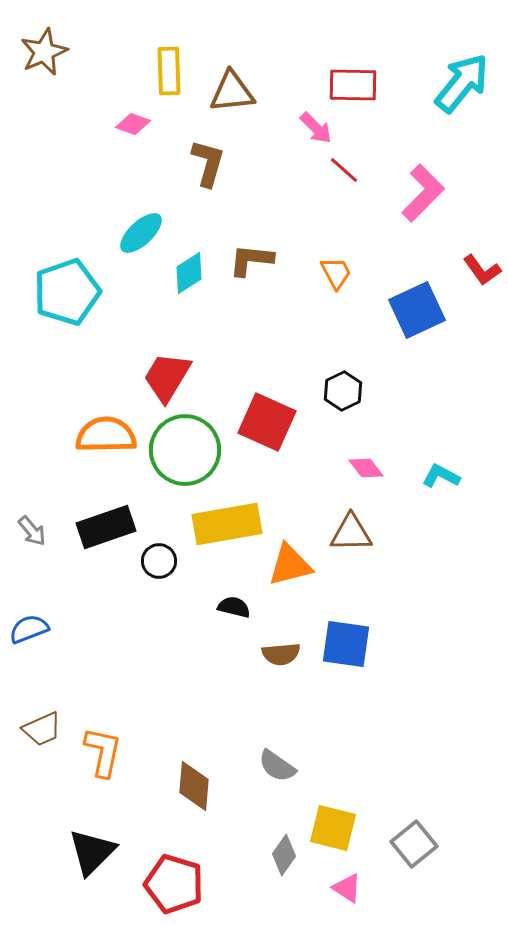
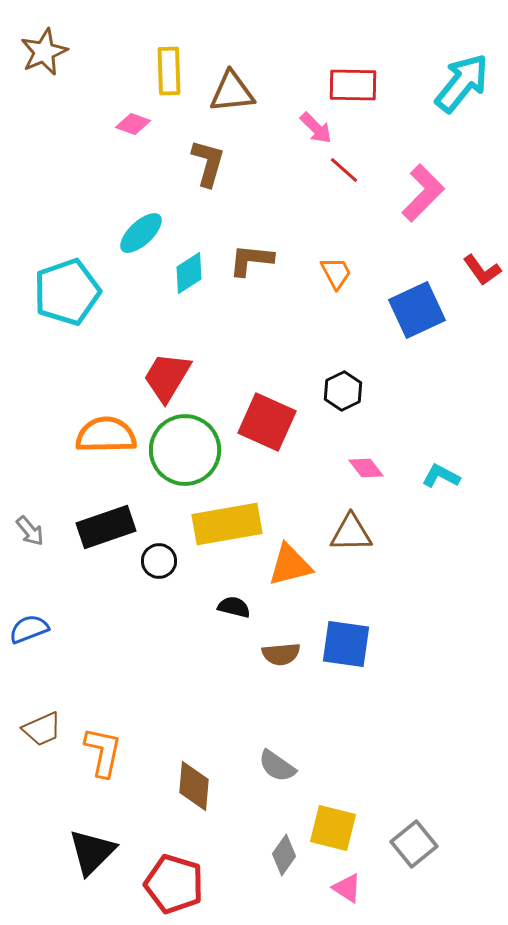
gray arrow at (32, 531): moved 2 px left
